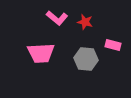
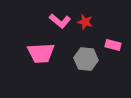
pink L-shape: moved 3 px right, 3 px down
